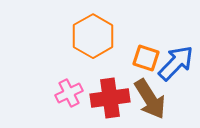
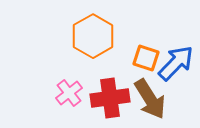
pink cross: rotated 12 degrees counterclockwise
